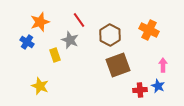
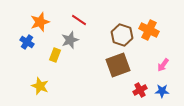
red line: rotated 21 degrees counterclockwise
brown hexagon: moved 12 px right; rotated 10 degrees counterclockwise
gray star: rotated 30 degrees clockwise
yellow rectangle: rotated 40 degrees clockwise
pink arrow: rotated 144 degrees counterclockwise
blue star: moved 4 px right, 5 px down; rotated 24 degrees counterclockwise
red cross: rotated 24 degrees counterclockwise
